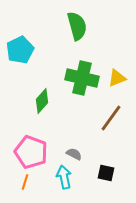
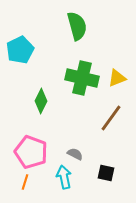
green diamond: moved 1 px left; rotated 15 degrees counterclockwise
gray semicircle: moved 1 px right
